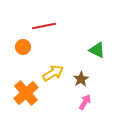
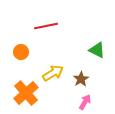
red line: moved 2 px right
orange circle: moved 2 px left, 5 px down
